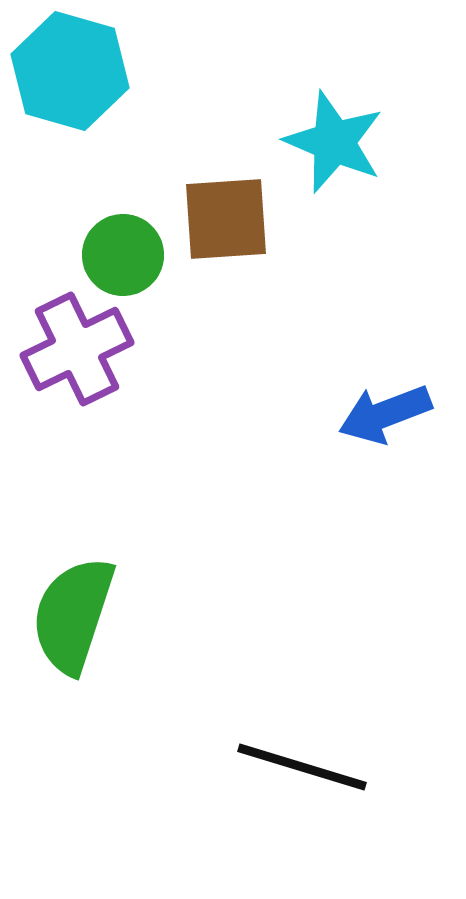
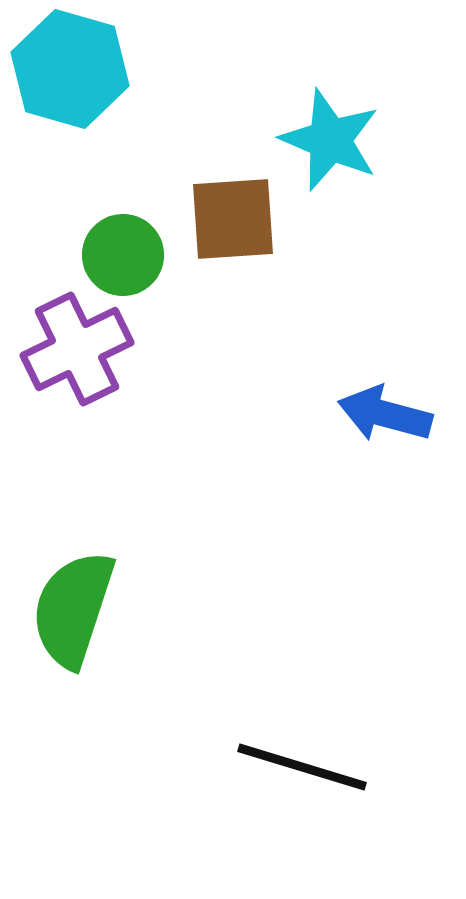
cyan hexagon: moved 2 px up
cyan star: moved 4 px left, 2 px up
brown square: moved 7 px right
blue arrow: rotated 36 degrees clockwise
green semicircle: moved 6 px up
